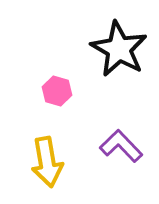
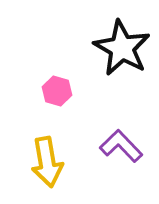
black star: moved 3 px right, 1 px up
